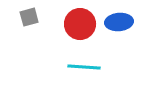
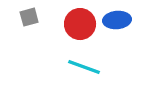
blue ellipse: moved 2 px left, 2 px up
cyan line: rotated 16 degrees clockwise
